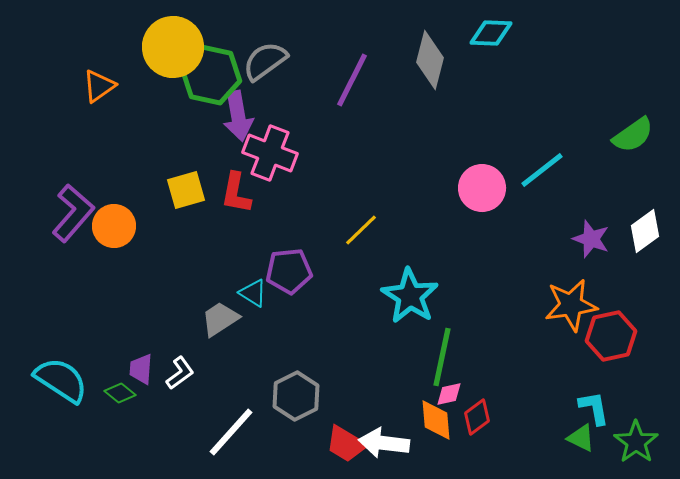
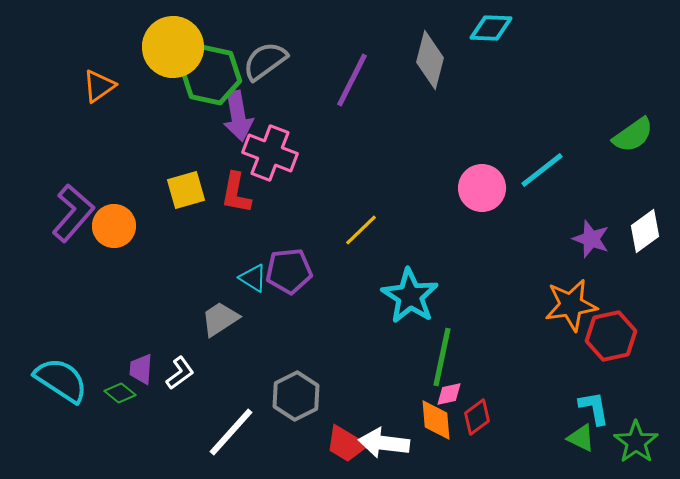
cyan diamond: moved 5 px up
cyan triangle: moved 15 px up
